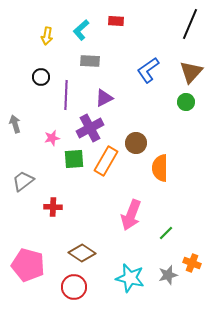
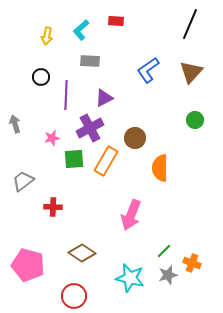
green circle: moved 9 px right, 18 px down
brown circle: moved 1 px left, 5 px up
green line: moved 2 px left, 18 px down
red circle: moved 9 px down
